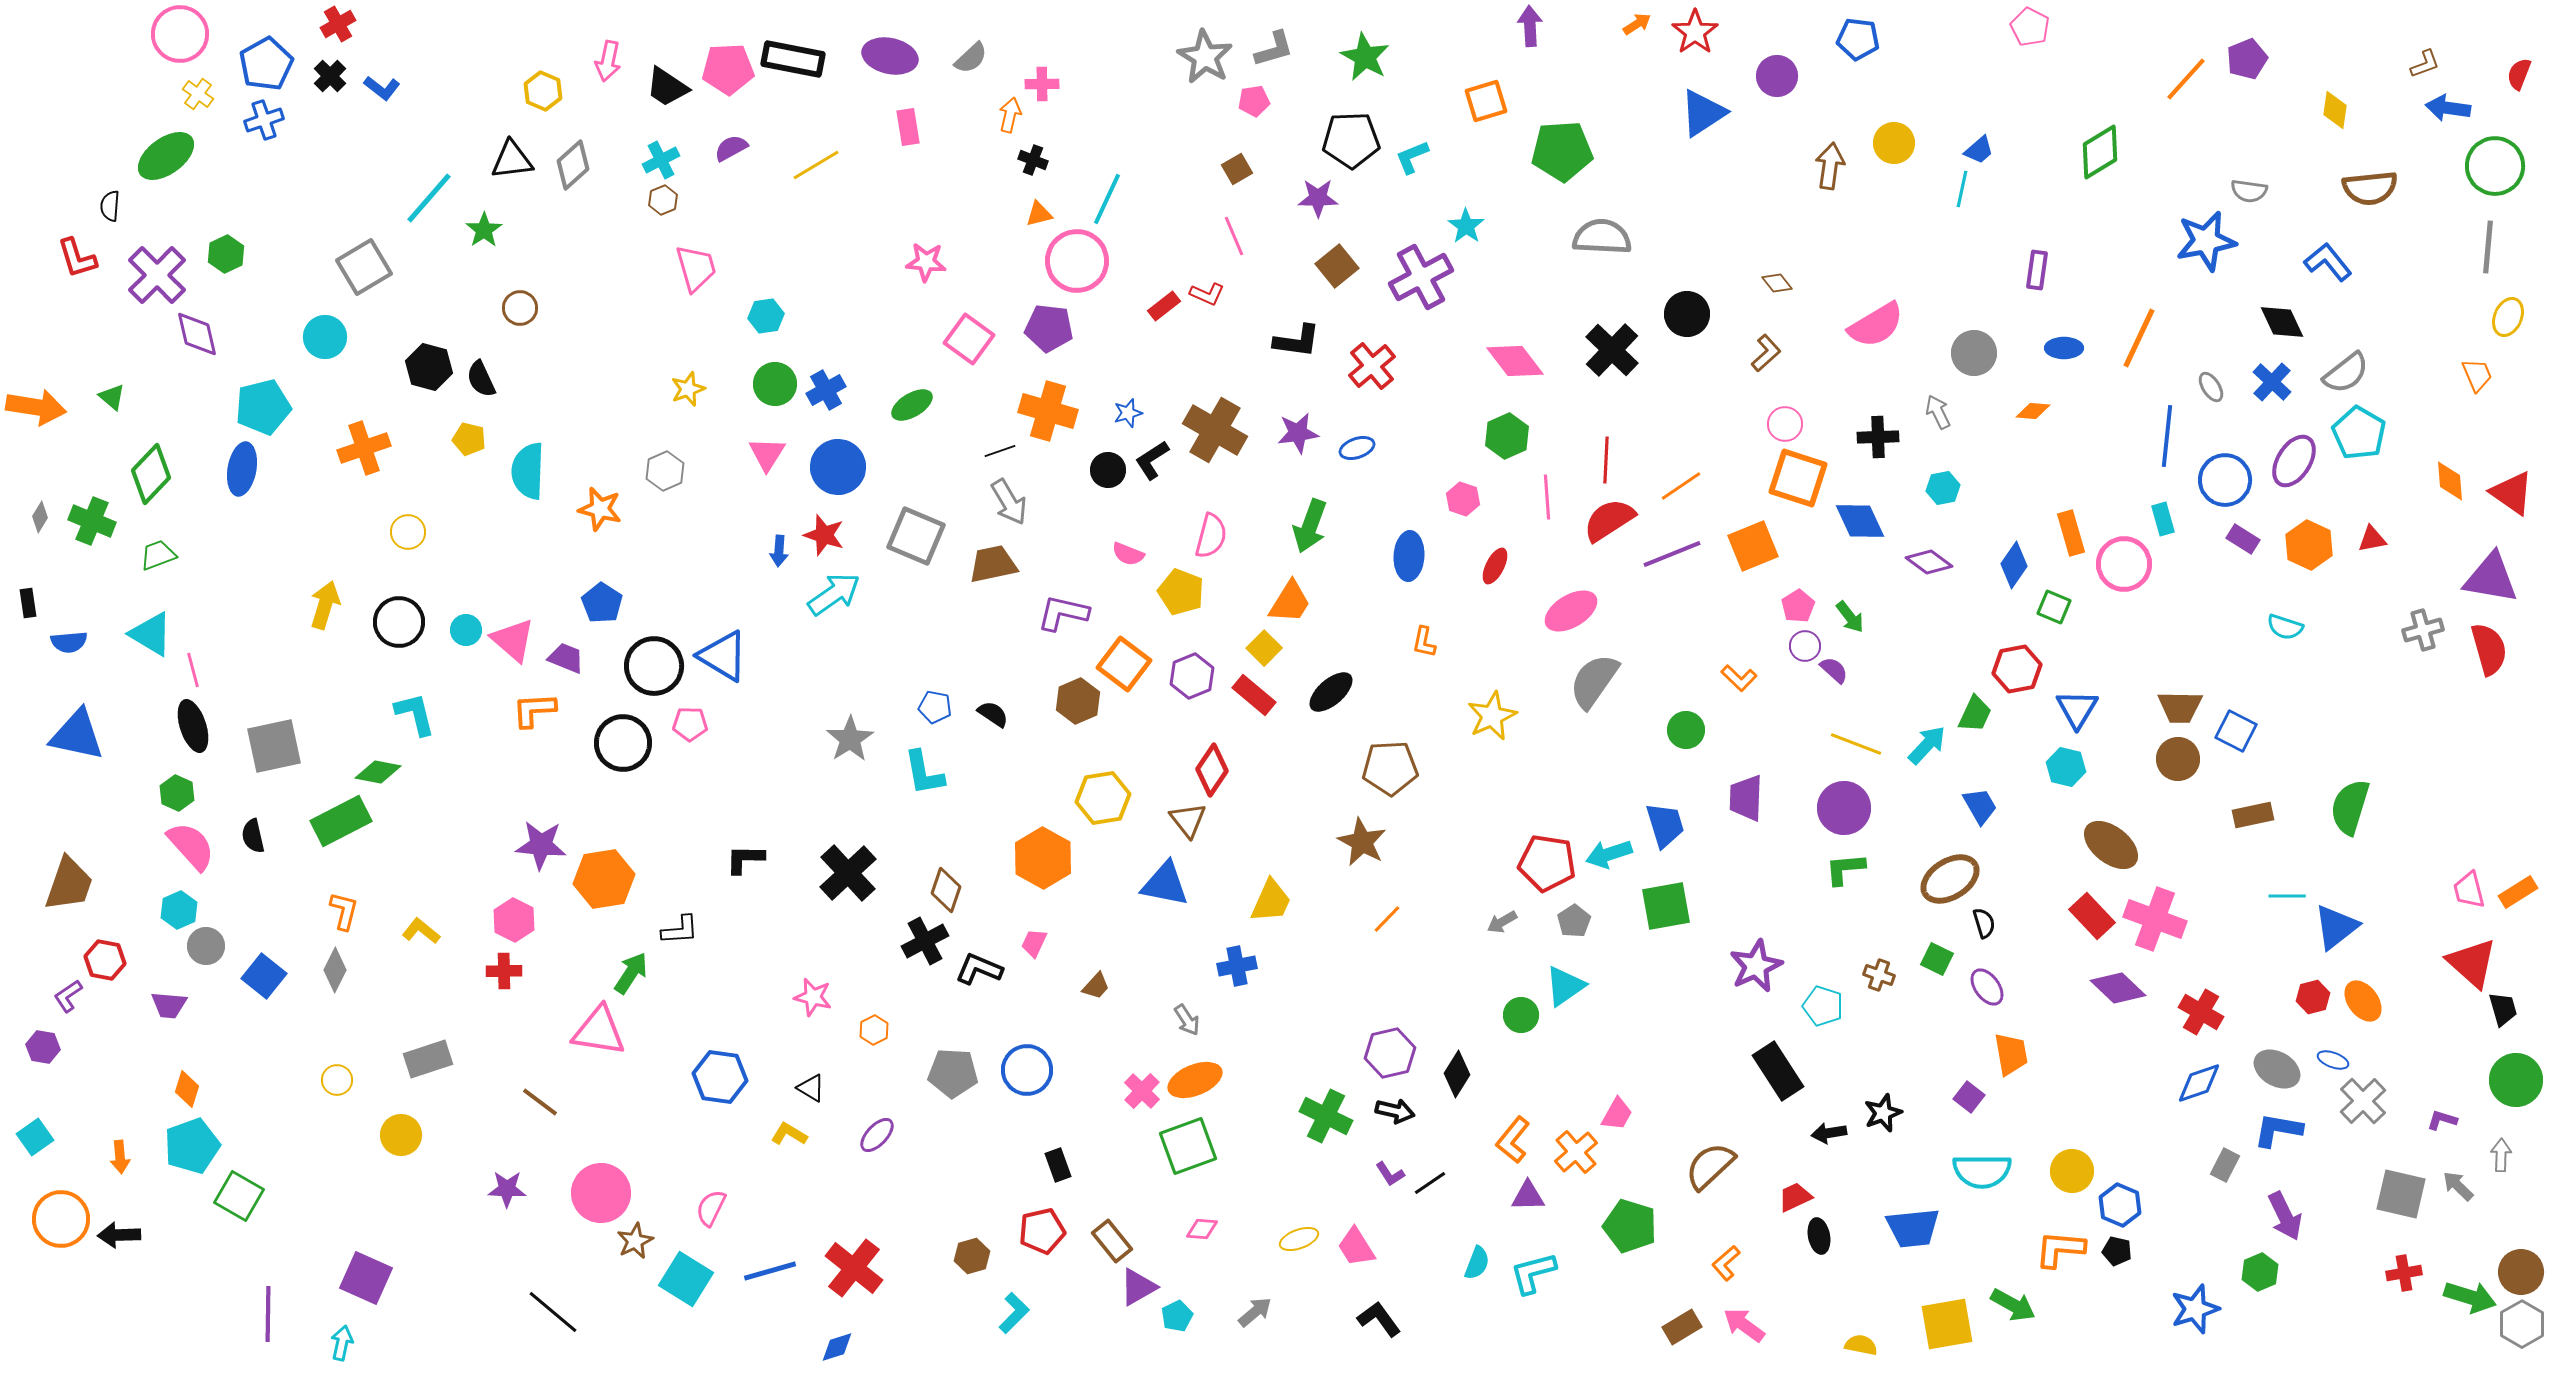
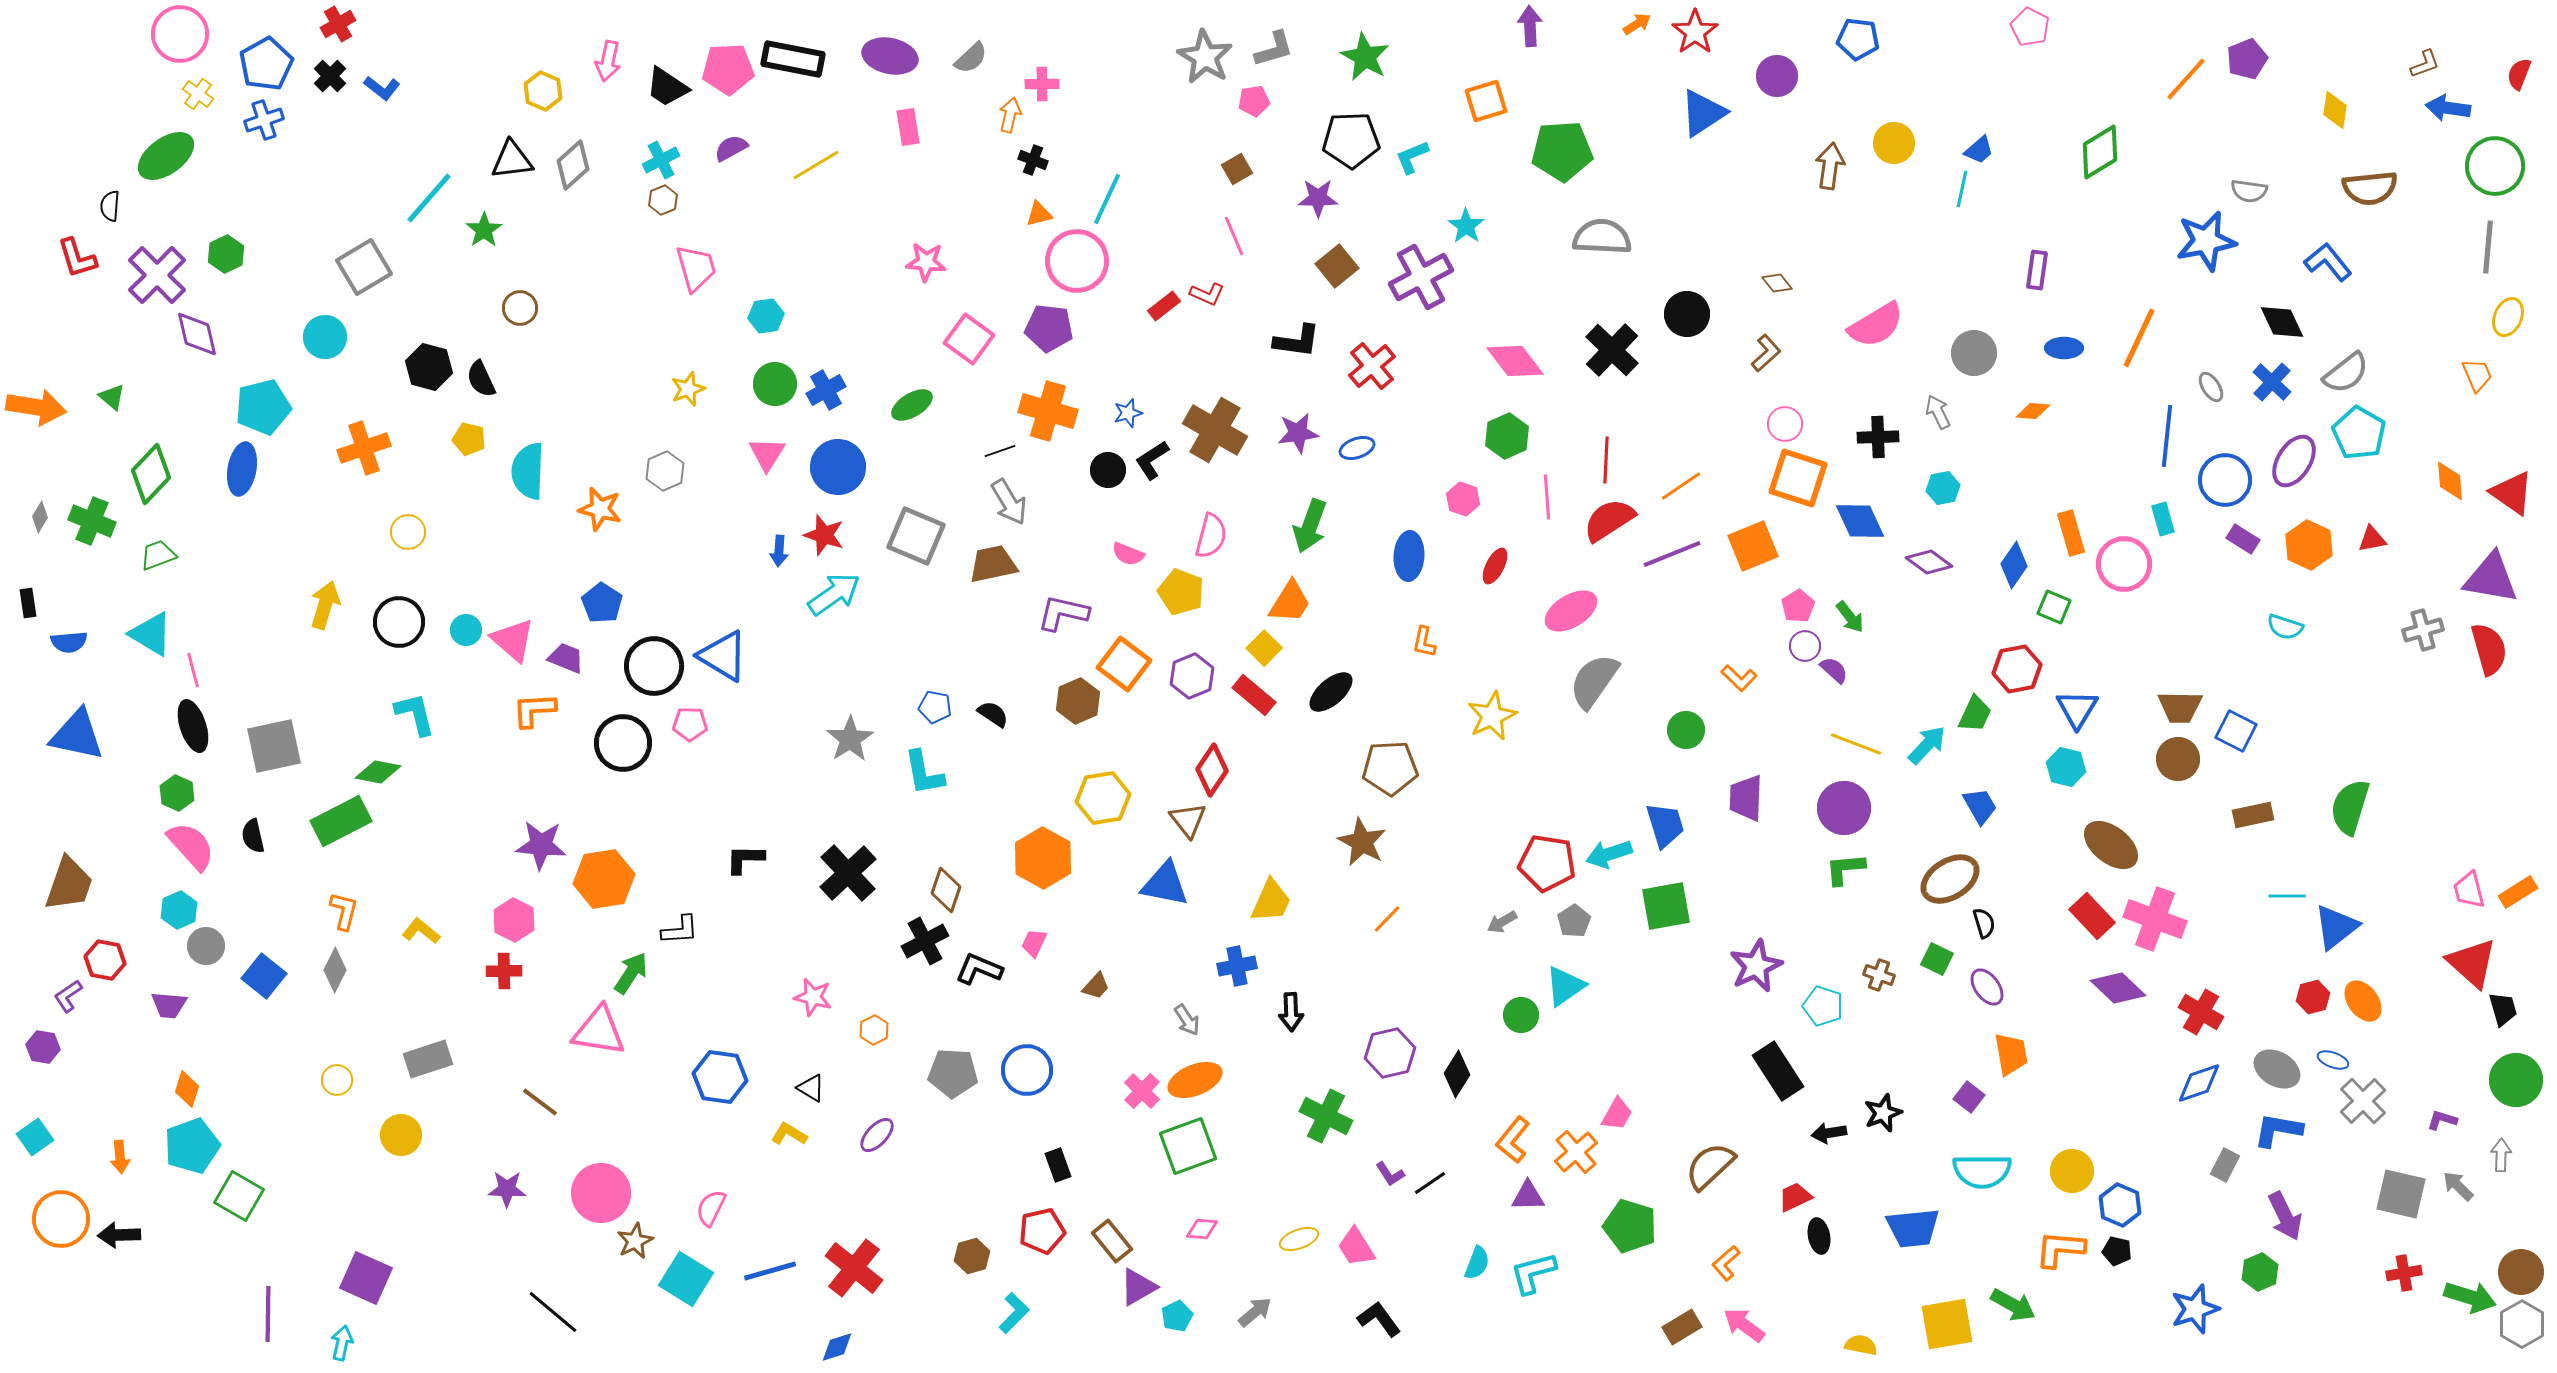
black arrow at (1395, 1111): moved 104 px left, 99 px up; rotated 75 degrees clockwise
